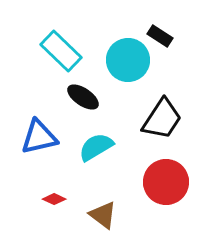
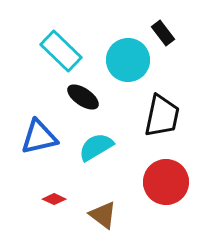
black rectangle: moved 3 px right, 3 px up; rotated 20 degrees clockwise
black trapezoid: moved 3 px up; rotated 21 degrees counterclockwise
